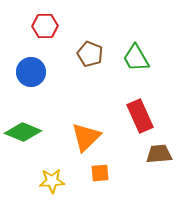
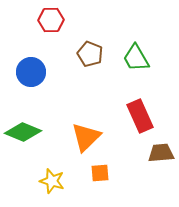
red hexagon: moved 6 px right, 6 px up
brown trapezoid: moved 2 px right, 1 px up
yellow star: rotated 20 degrees clockwise
